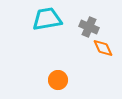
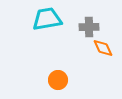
gray cross: rotated 24 degrees counterclockwise
